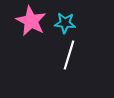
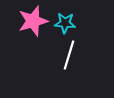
pink star: moved 2 px right; rotated 28 degrees clockwise
